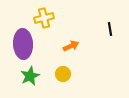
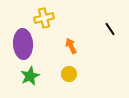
black line: rotated 24 degrees counterclockwise
orange arrow: rotated 91 degrees counterclockwise
yellow circle: moved 6 px right
